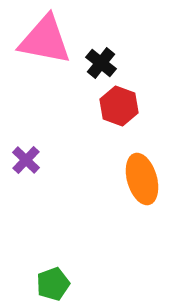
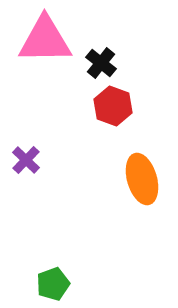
pink triangle: rotated 12 degrees counterclockwise
red hexagon: moved 6 px left
